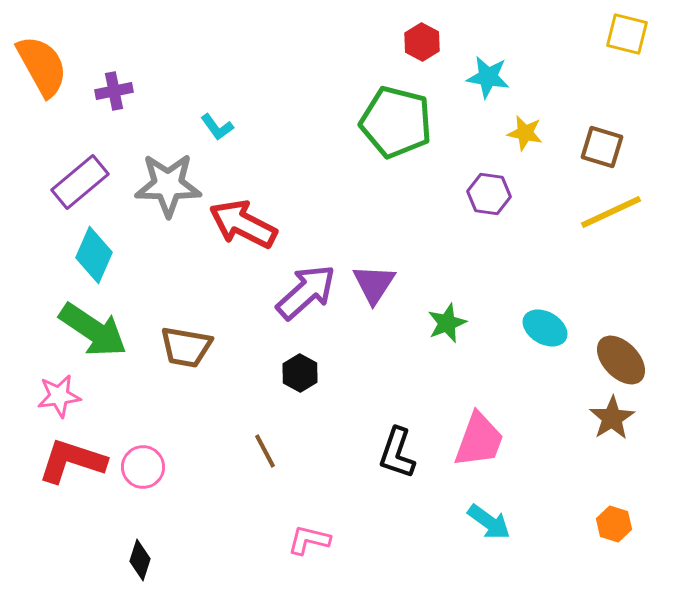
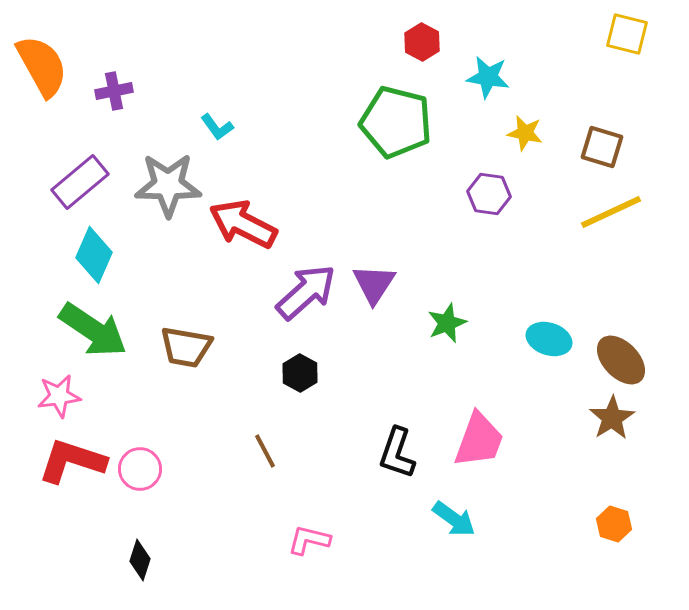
cyan ellipse: moved 4 px right, 11 px down; rotated 12 degrees counterclockwise
pink circle: moved 3 px left, 2 px down
cyan arrow: moved 35 px left, 3 px up
